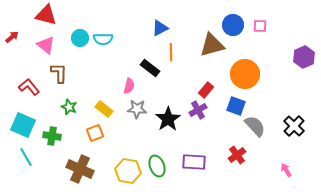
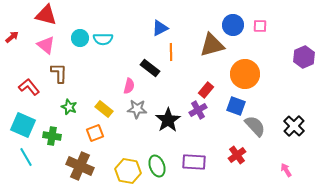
black star: moved 1 px down
brown cross: moved 3 px up
